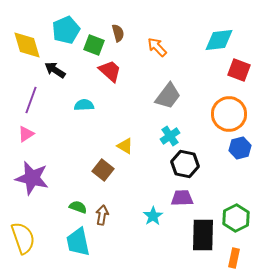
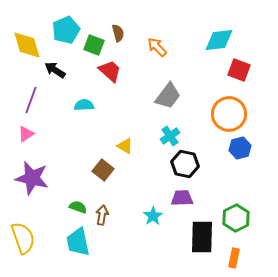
black rectangle: moved 1 px left, 2 px down
